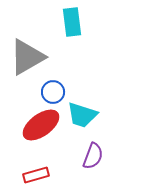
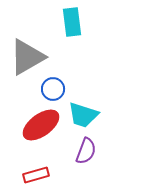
blue circle: moved 3 px up
cyan trapezoid: moved 1 px right
purple semicircle: moved 7 px left, 5 px up
